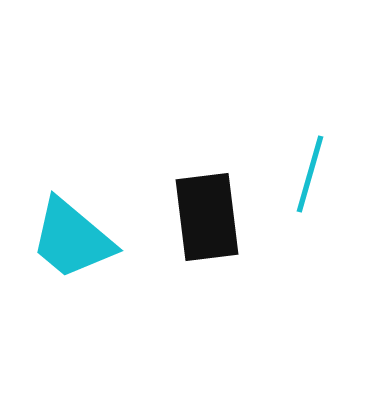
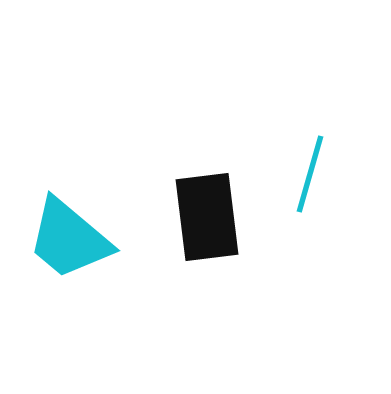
cyan trapezoid: moved 3 px left
